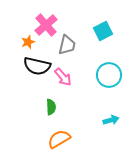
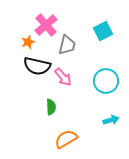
cyan circle: moved 3 px left, 6 px down
orange semicircle: moved 7 px right
